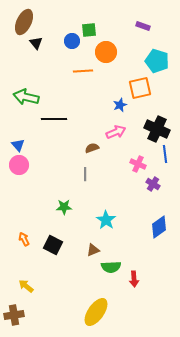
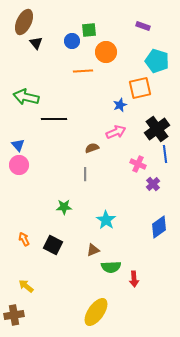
black cross: rotated 30 degrees clockwise
purple cross: rotated 16 degrees clockwise
